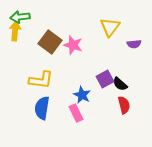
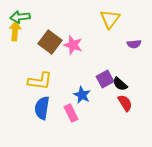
yellow triangle: moved 8 px up
yellow L-shape: moved 1 px left, 1 px down
red semicircle: moved 1 px right, 2 px up; rotated 18 degrees counterclockwise
pink rectangle: moved 5 px left
